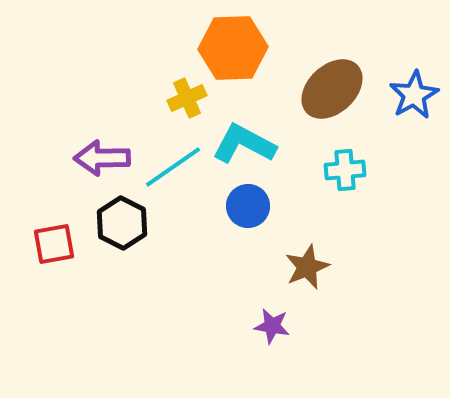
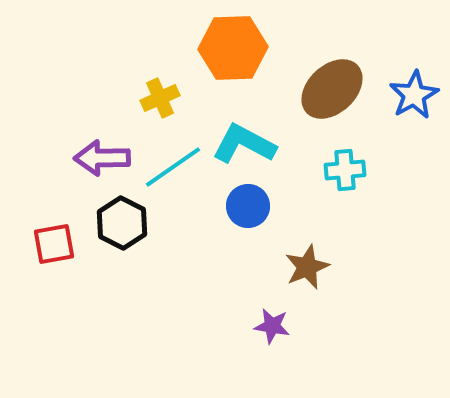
yellow cross: moved 27 px left
